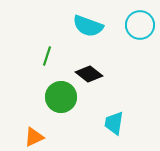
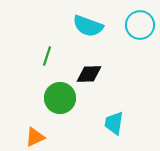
black diamond: rotated 40 degrees counterclockwise
green circle: moved 1 px left, 1 px down
orange triangle: moved 1 px right
